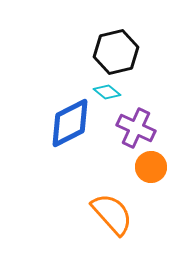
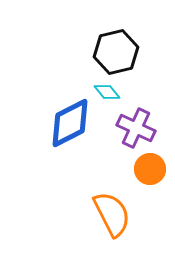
cyan diamond: rotated 12 degrees clockwise
orange circle: moved 1 px left, 2 px down
orange semicircle: rotated 15 degrees clockwise
